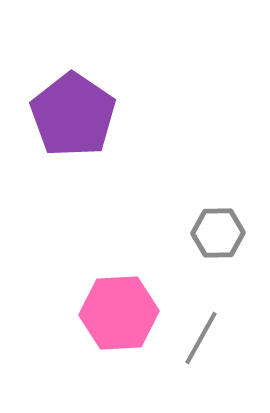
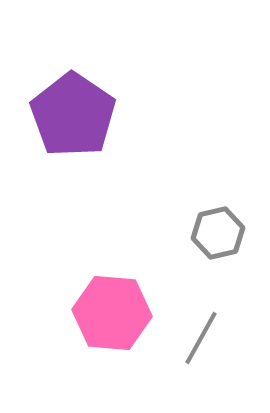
gray hexagon: rotated 12 degrees counterclockwise
pink hexagon: moved 7 px left; rotated 8 degrees clockwise
